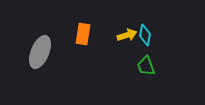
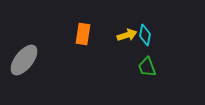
gray ellipse: moved 16 px left, 8 px down; rotated 16 degrees clockwise
green trapezoid: moved 1 px right, 1 px down
